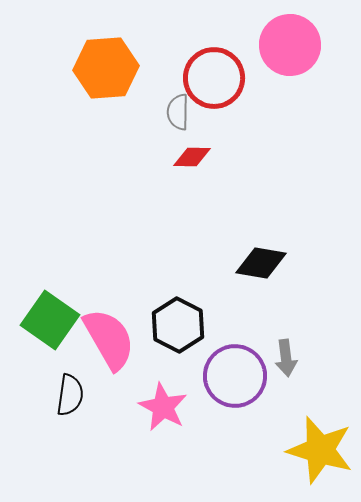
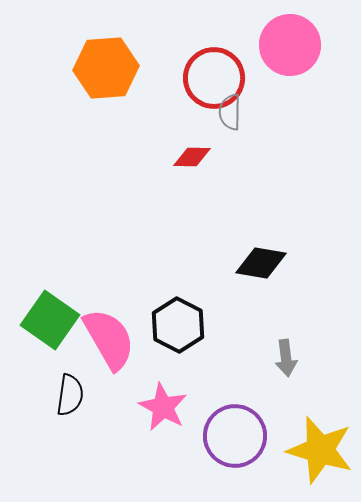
gray semicircle: moved 52 px right
purple circle: moved 60 px down
